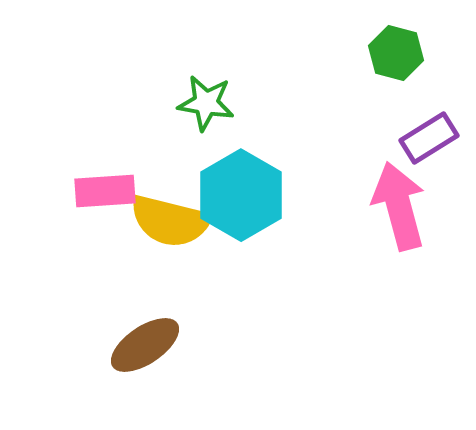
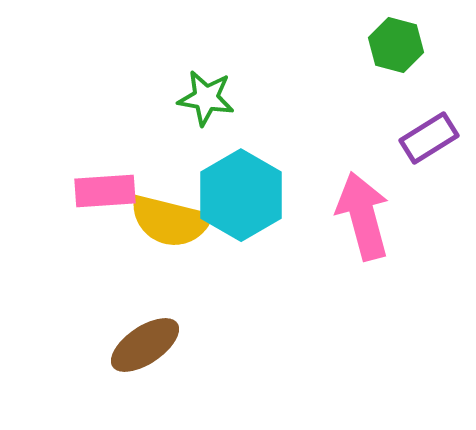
green hexagon: moved 8 px up
green star: moved 5 px up
pink arrow: moved 36 px left, 10 px down
